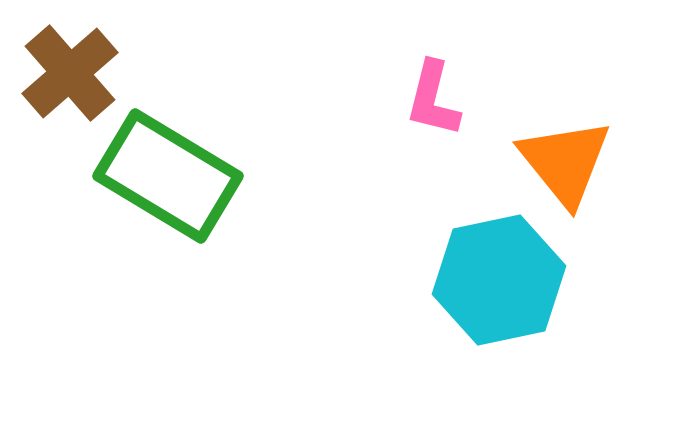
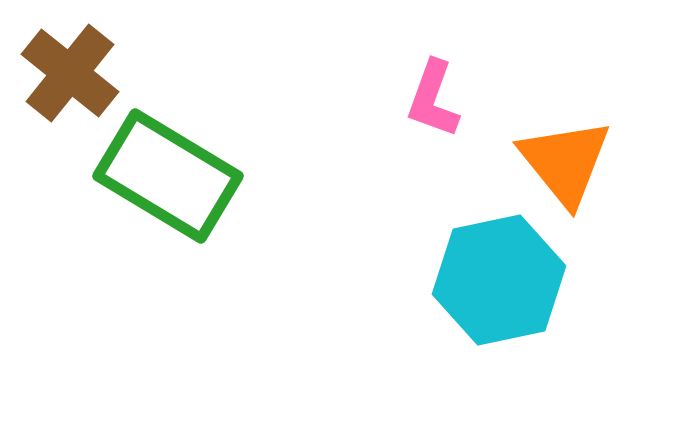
brown cross: rotated 10 degrees counterclockwise
pink L-shape: rotated 6 degrees clockwise
